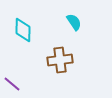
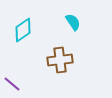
cyan semicircle: moved 1 px left
cyan diamond: rotated 55 degrees clockwise
